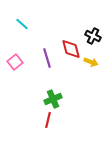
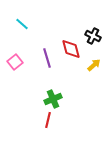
yellow arrow: moved 3 px right, 3 px down; rotated 64 degrees counterclockwise
